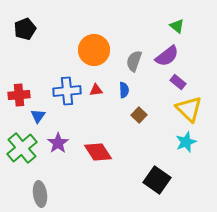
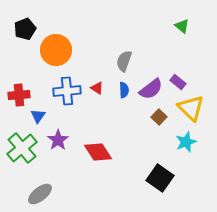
green triangle: moved 5 px right
orange circle: moved 38 px left
purple semicircle: moved 16 px left, 33 px down
gray semicircle: moved 10 px left
red triangle: moved 1 px right, 2 px up; rotated 40 degrees clockwise
yellow triangle: moved 2 px right, 1 px up
brown square: moved 20 px right, 2 px down
purple star: moved 3 px up
black square: moved 3 px right, 2 px up
gray ellipse: rotated 60 degrees clockwise
